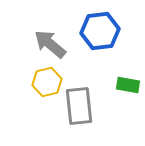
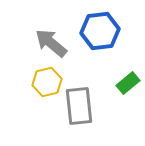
gray arrow: moved 1 px right, 1 px up
green rectangle: moved 2 px up; rotated 50 degrees counterclockwise
